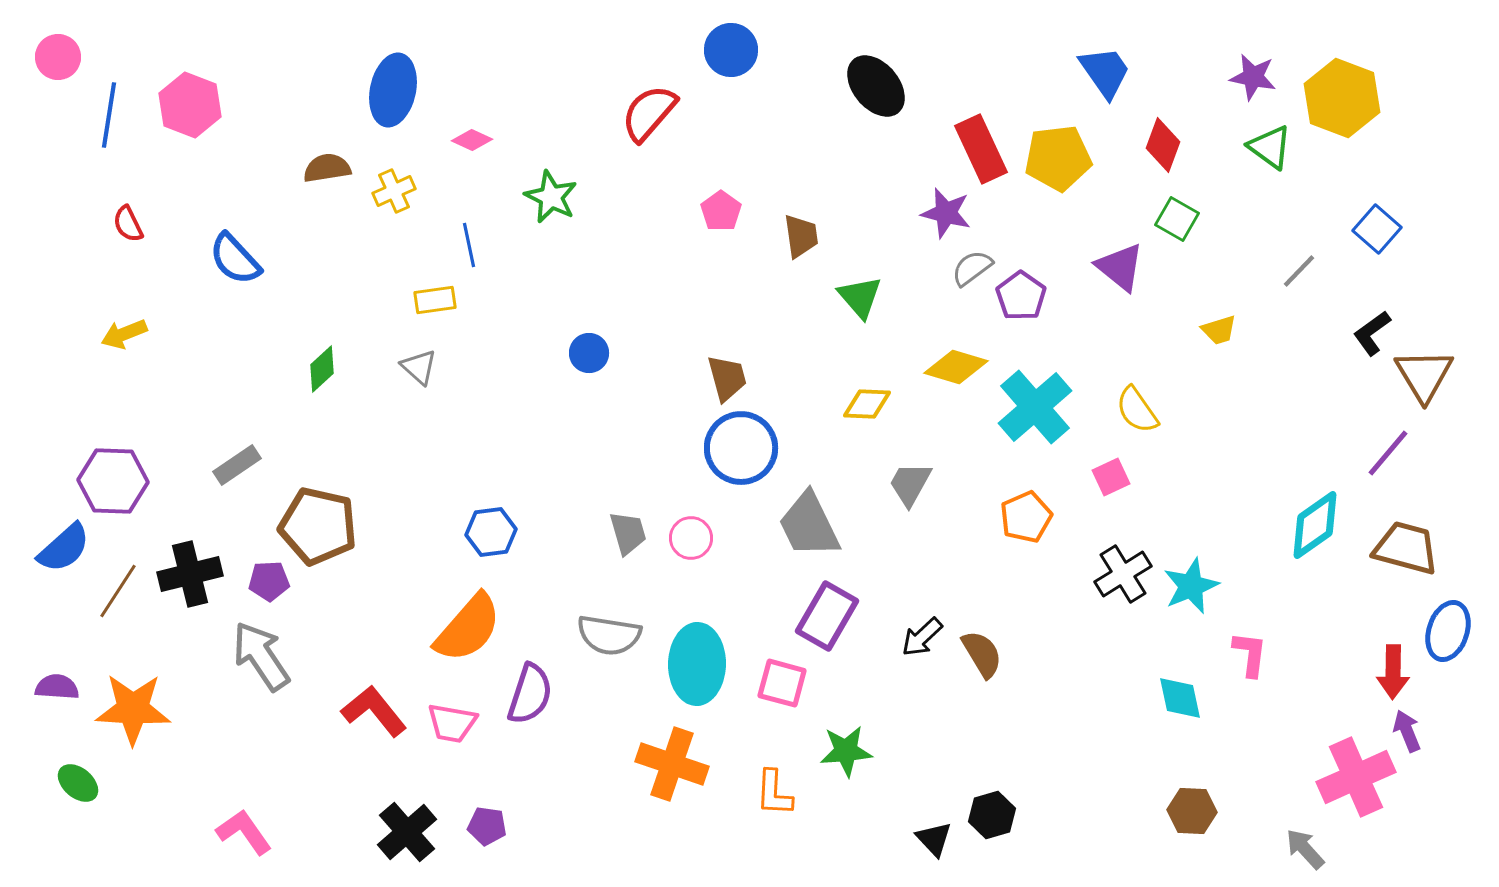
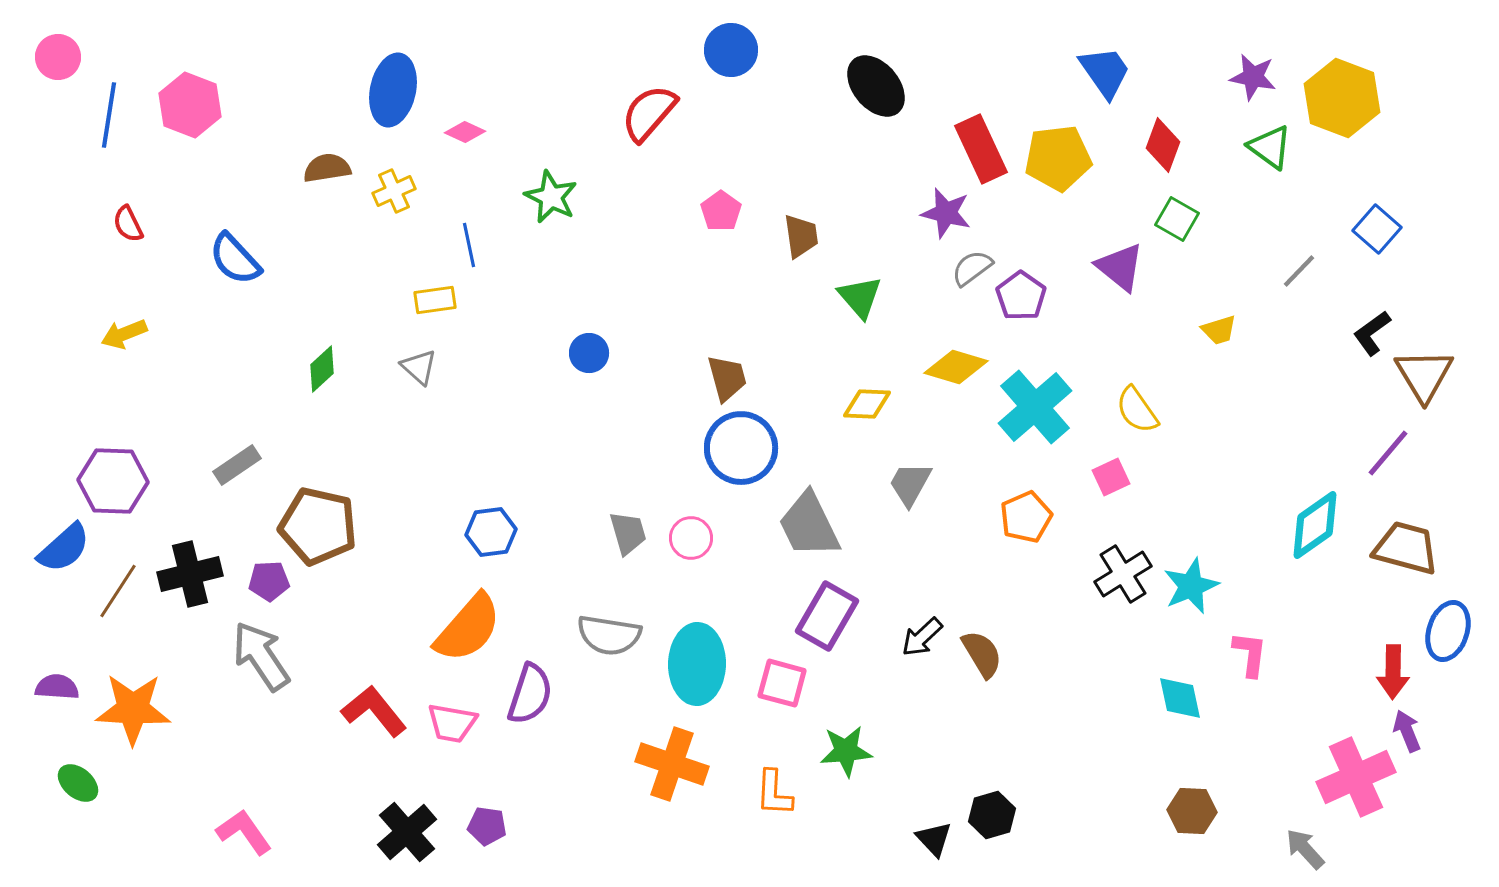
pink diamond at (472, 140): moved 7 px left, 8 px up
